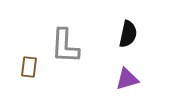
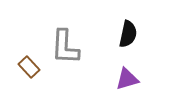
gray L-shape: moved 1 px down
brown rectangle: rotated 50 degrees counterclockwise
